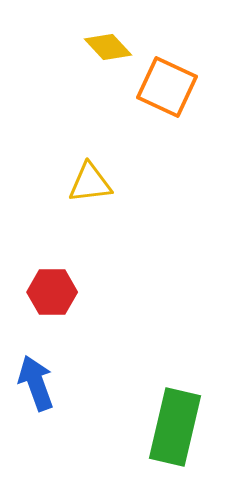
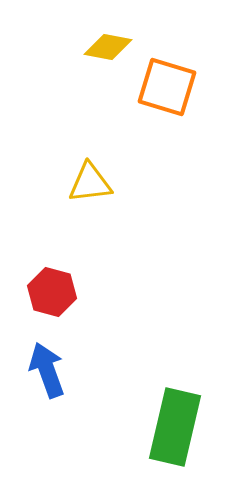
yellow diamond: rotated 36 degrees counterclockwise
orange square: rotated 8 degrees counterclockwise
red hexagon: rotated 15 degrees clockwise
blue arrow: moved 11 px right, 13 px up
